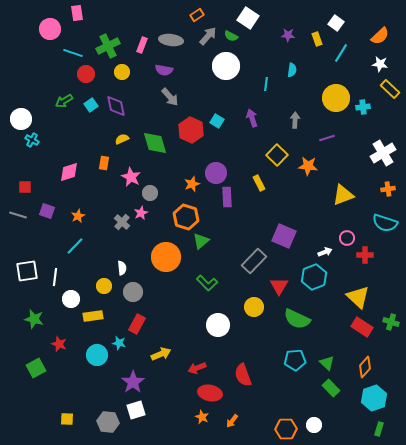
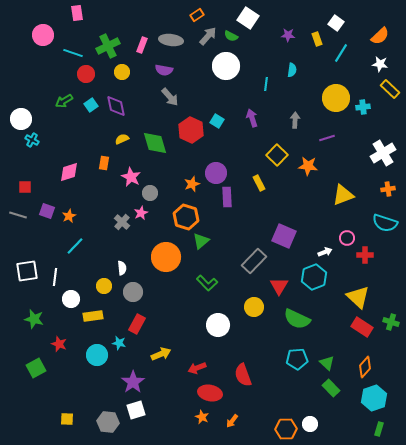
pink circle at (50, 29): moved 7 px left, 6 px down
orange star at (78, 216): moved 9 px left
cyan pentagon at (295, 360): moved 2 px right, 1 px up
white circle at (314, 425): moved 4 px left, 1 px up
